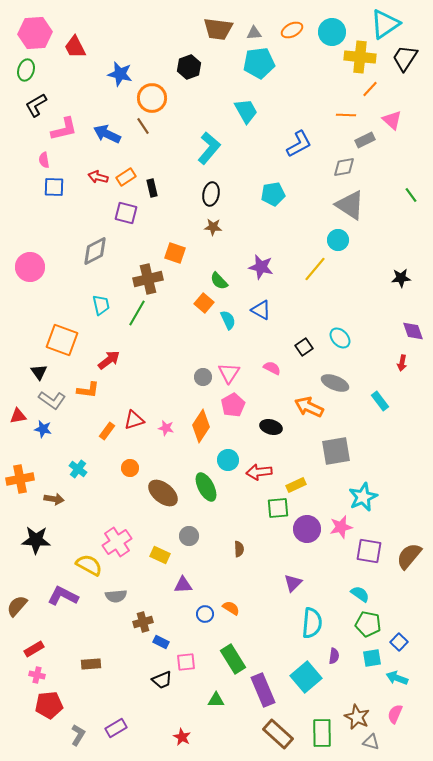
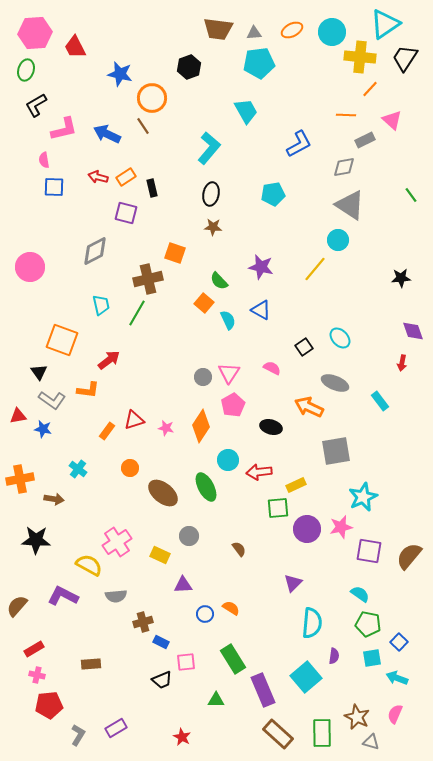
brown semicircle at (239, 549): rotated 35 degrees counterclockwise
